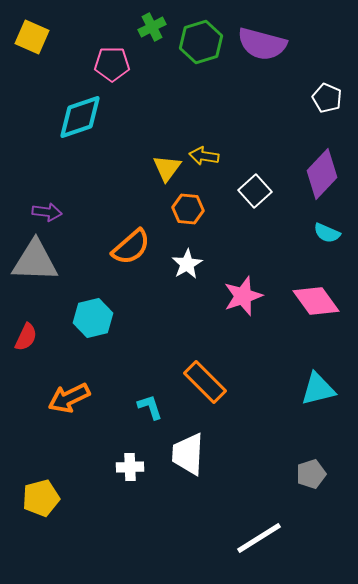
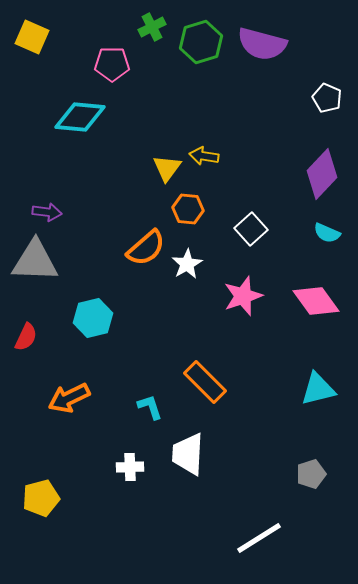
cyan diamond: rotated 24 degrees clockwise
white square: moved 4 px left, 38 px down
orange semicircle: moved 15 px right, 1 px down
